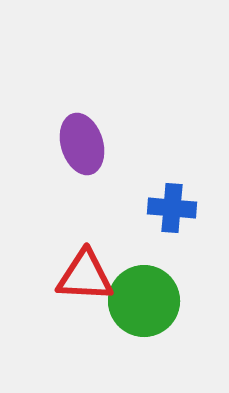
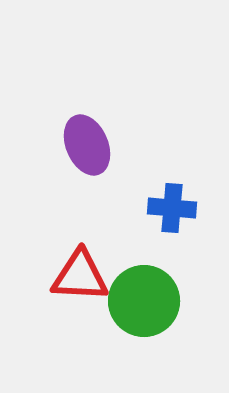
purple ellipse: moved 5 px right, 1 px down; rotated 6 degrees counterclockwise
red triangle: moved 5 px left
